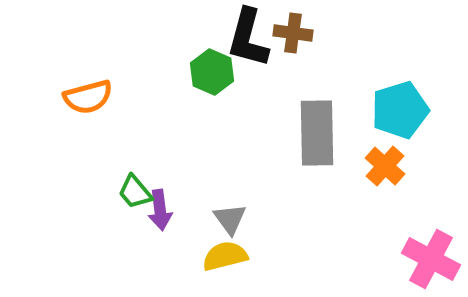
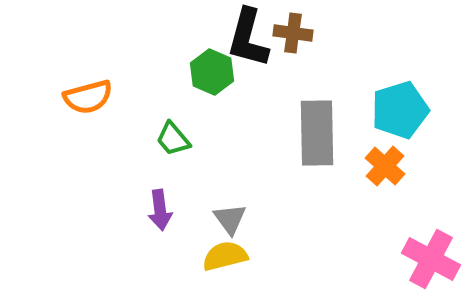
green trapezoid: moved 38 px right, 53 px up
